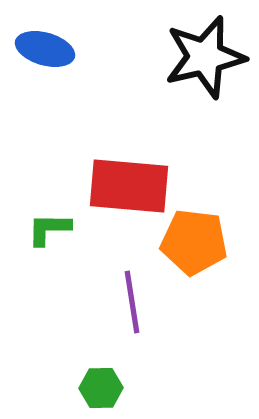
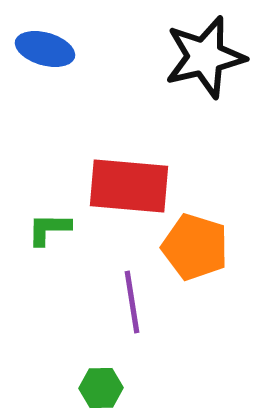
orange pentagon: moved 1 px right, 5 px down; rotated 10 degrees clockwise
